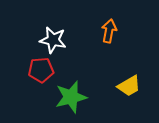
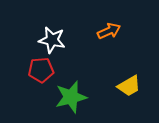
orange arrow: rotated 55 degrees clockwise
white star: moved 1 px left
